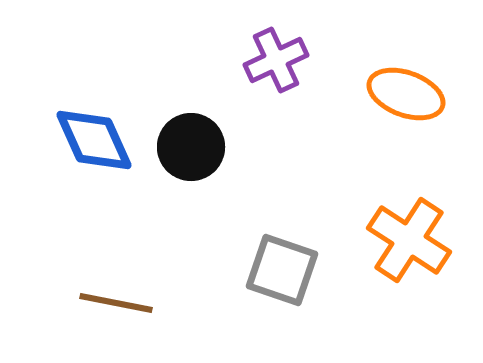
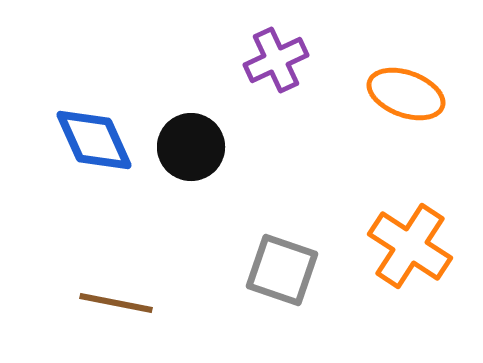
orange cross: moved 1 px right, 6 px down
